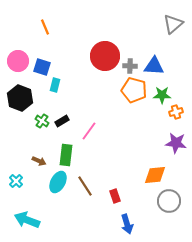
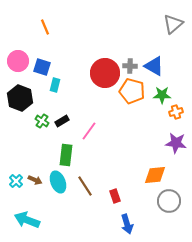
red circle: moved 17 px down
blue triangle: rotated 25 degrees clockwise
orange pentagon: moved 2 px left, 1 px down
brown arrow: moved 4 px left, 19 px down
cyan ellipse: rotated 50 degrees counterclockwise
